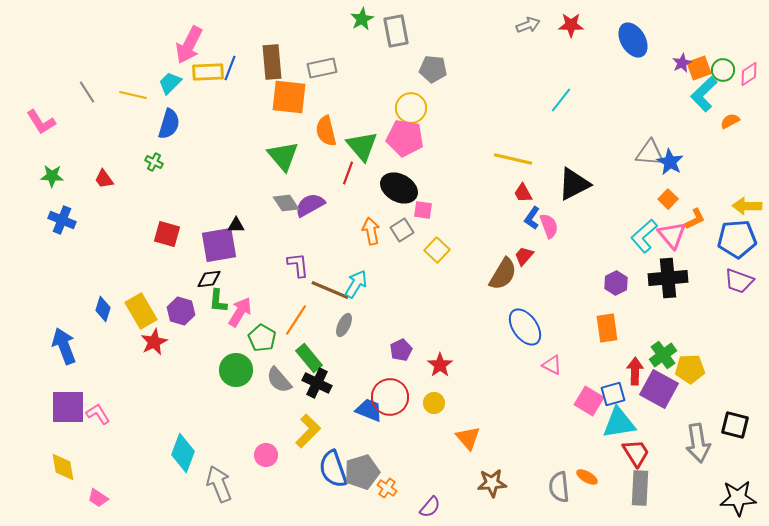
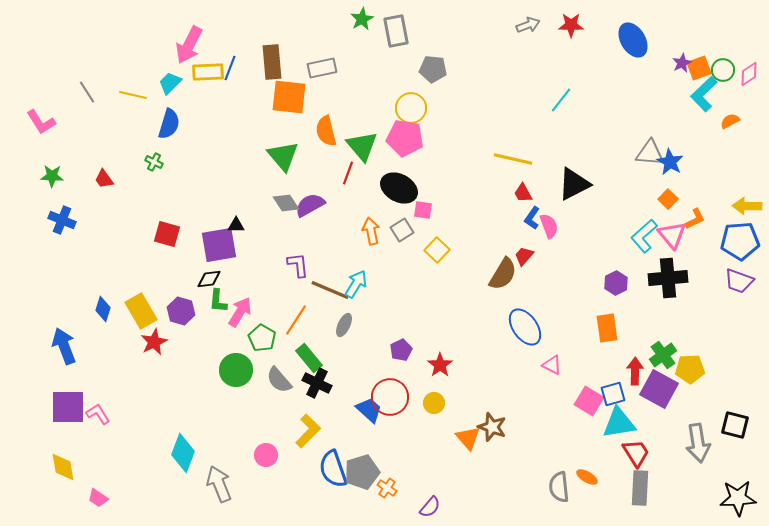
blue pentagon at (737, 239): moved 3 px right, 2 px down
blue trapezoid at (369, 410): rotated 20 degrees clockwise
brown star at (492, 483): moved 56 px up; rotated 24 degrees clockwise
